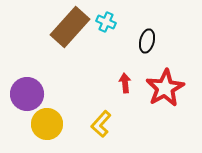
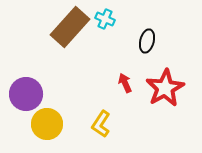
cyan cross: moved 1 px left, 3 px up
red arrow: rotated 18 degrees counterclockwise
purple circle: moved 1 px left
yellow L-shape: rotated 8 degrees counterclockwise
